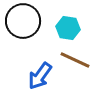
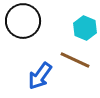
cyan hexagon: moved 17 px right; rotated 15 degrees clockwise
